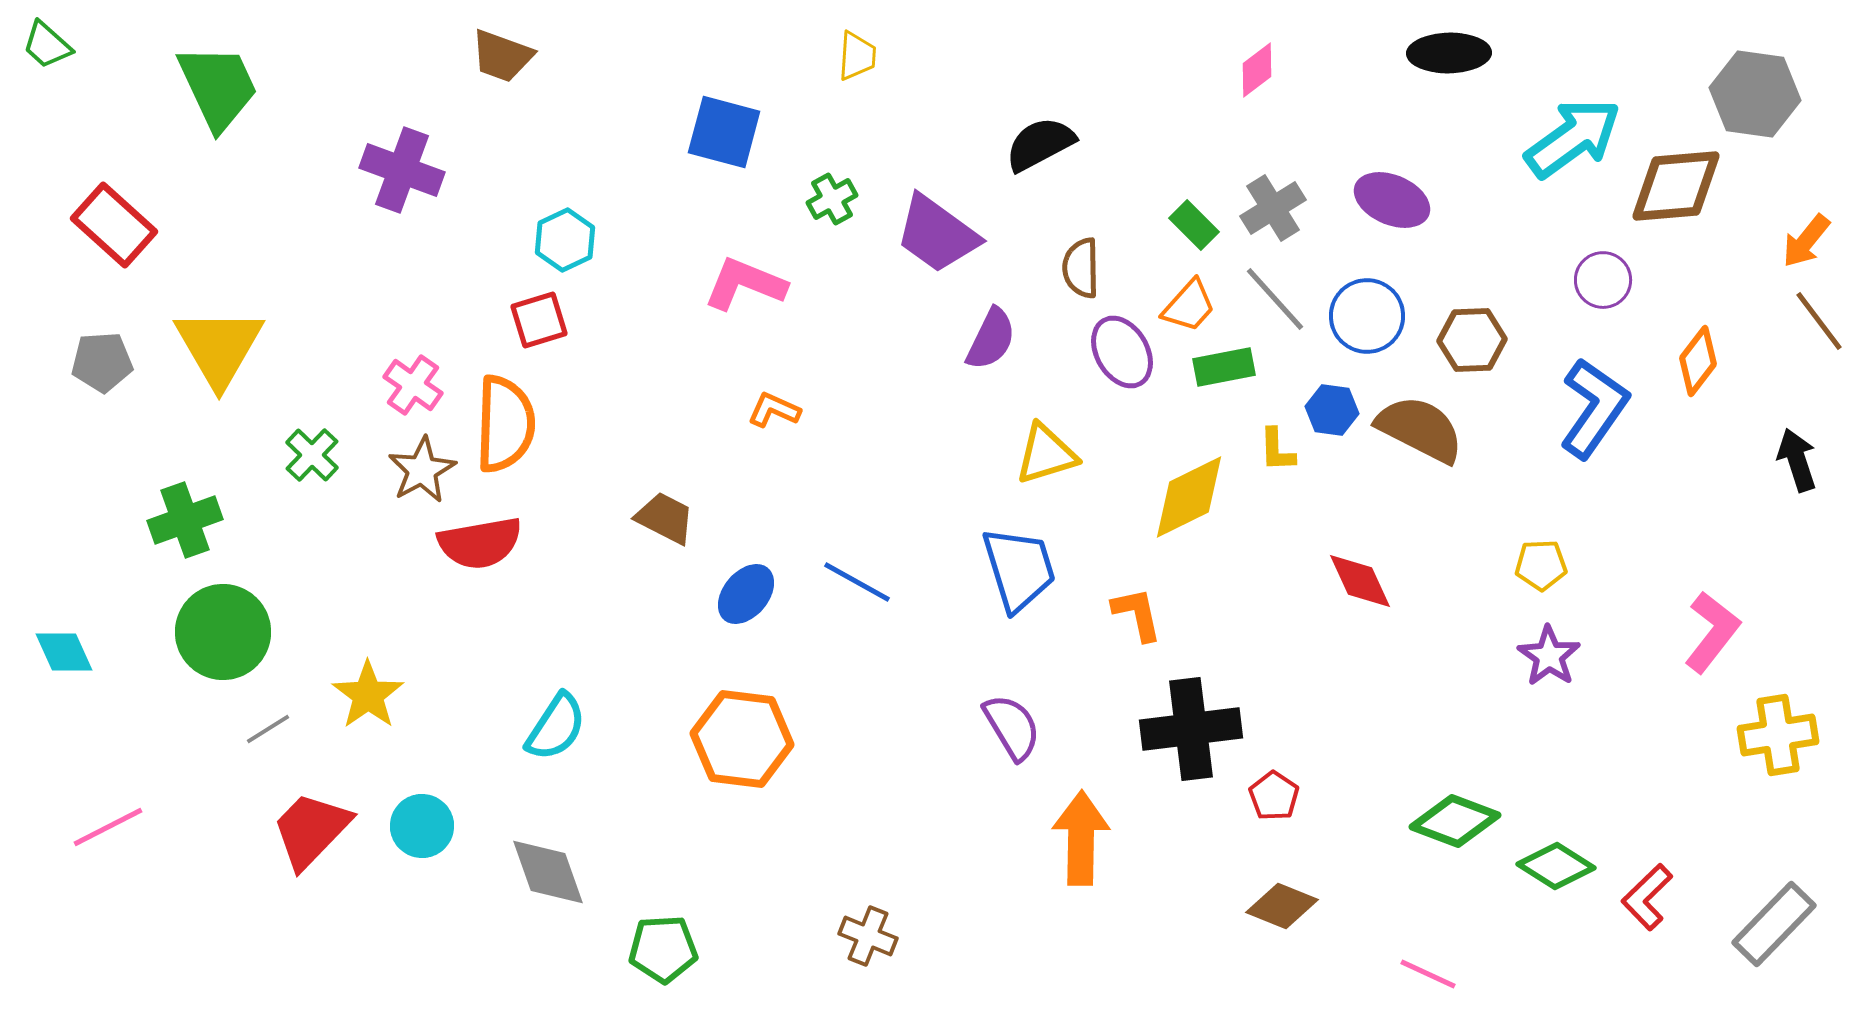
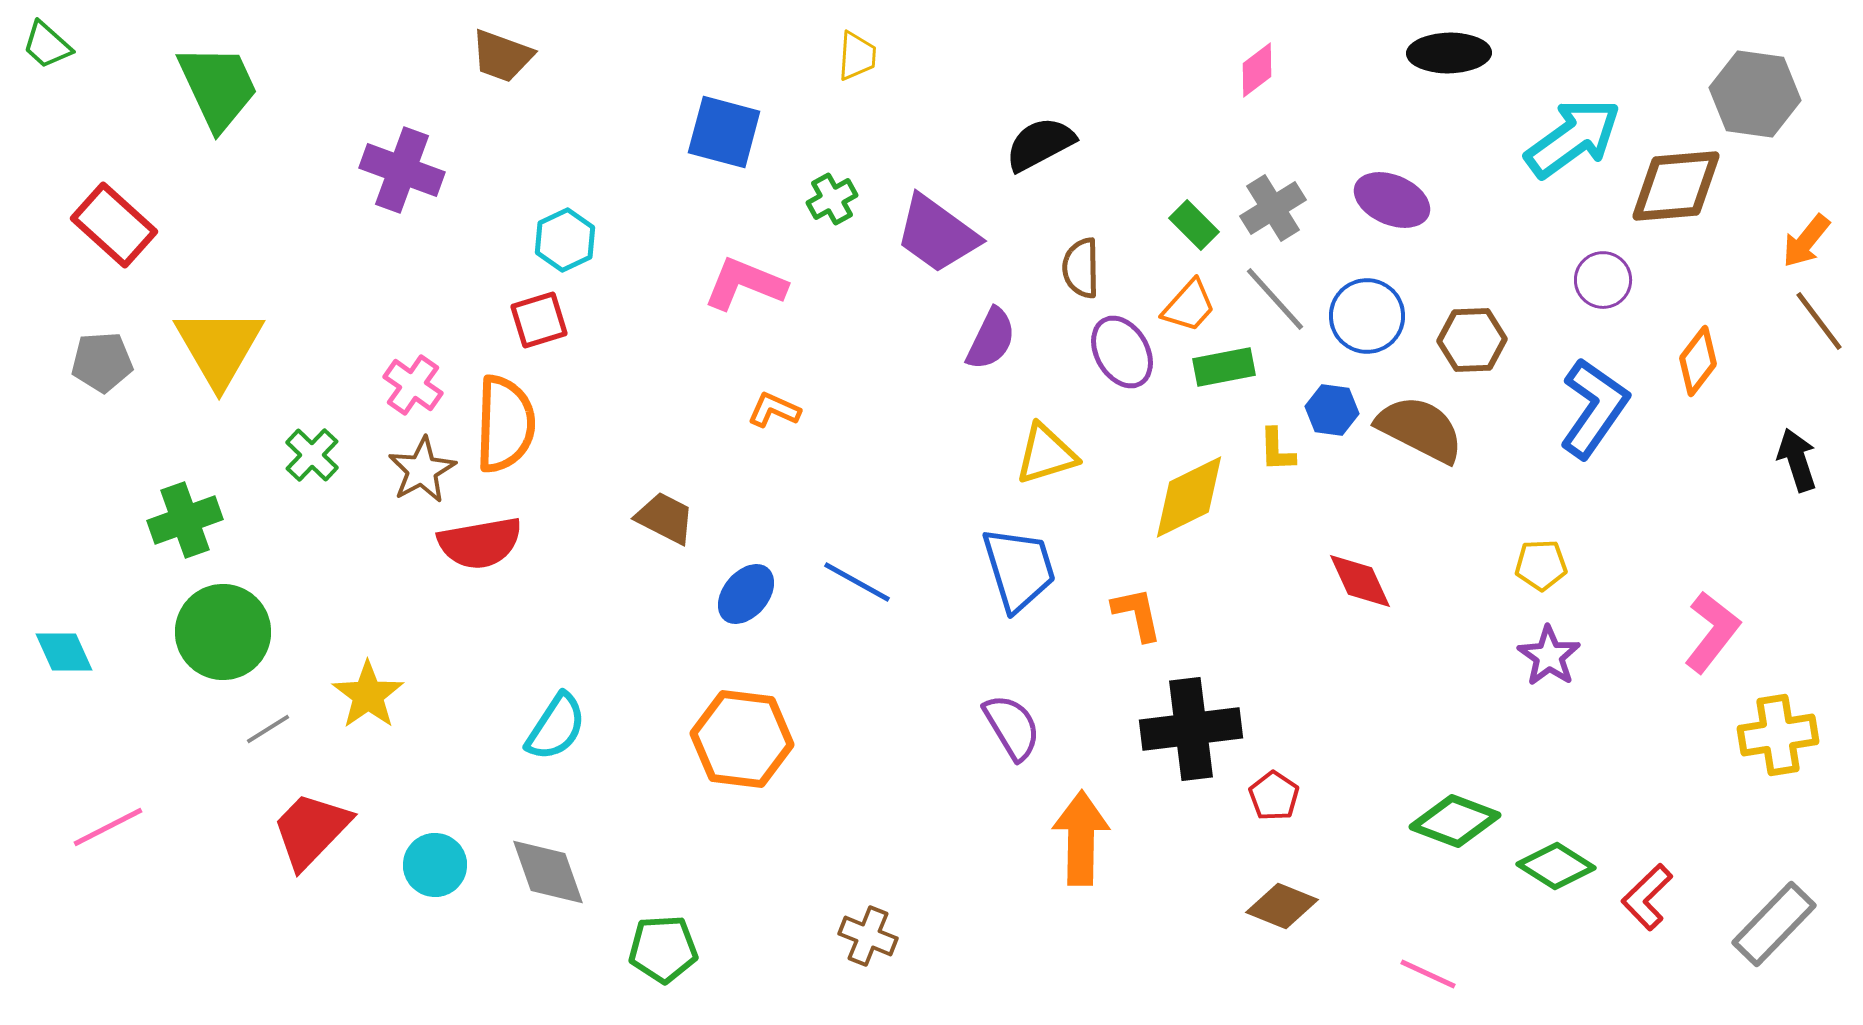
cyan circle at (422, 826): moved 13 px right, 39 px down
